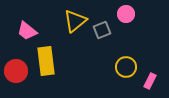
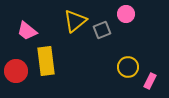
yellow circle: moved 2 px right
